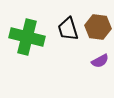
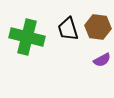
purple semicircle: moved 2 px right, 1 px up
